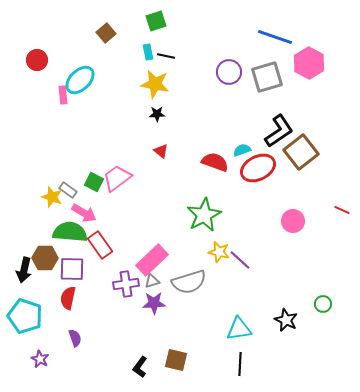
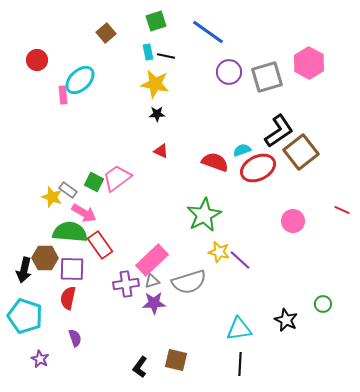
blue line at (275, 37): moved 67 px left, 5 px up; rotated 16 degrees clockwise
red triangle at (161, 151): rotated 14 degrees counterclockwise
